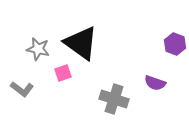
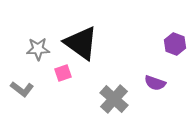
gray star: rotated 15 degrees counterclockwise
gray cross: rotated 24 degrees clockwise
